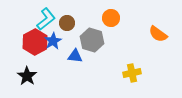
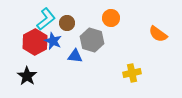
blue star: rotated 18 degrees counterclockwise
